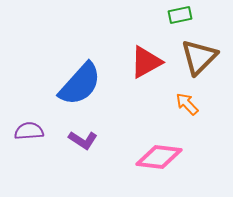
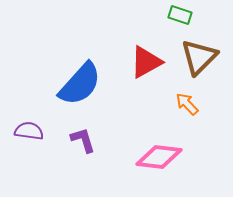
green rectangle: rotated 30 degrees clockwise
purple semicircle: rotated 12 degrees clockwise
purple L-shape: rotated 140 degrees counterclockwise
